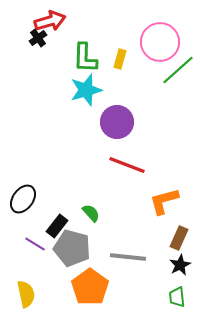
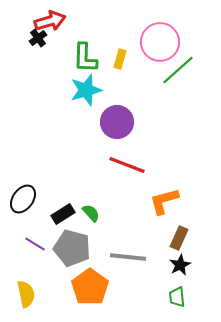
black rectangle: moved 6 px right, 12 px up; rotated 20 degrees clockwise
